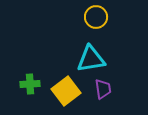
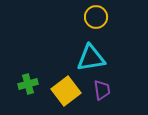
cyan triangle: moved 1 px up
green cross: moved 2 px left; rotated 12 degrees counterclockwise
purple trapezoid: moved 1 px left, 1 px down
